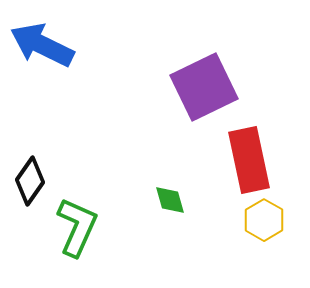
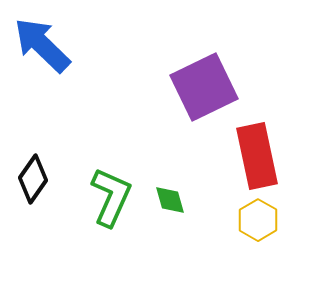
blue arrow: rotated 18 degrees clockwise
red rectangle: moved 8 px right, 4 px up
black diamond: moved 3 px right, 2 px up
yellow hexagon: moved 6 px left
green L-shape: moved 34 px right, 30 px up
